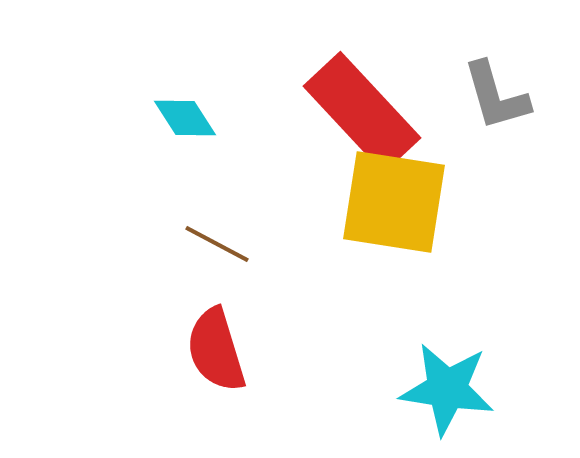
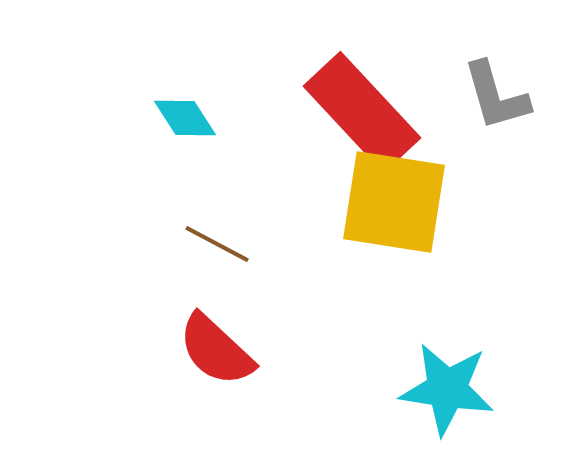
red semicircle: rotated 30 degrees counterclockwise
